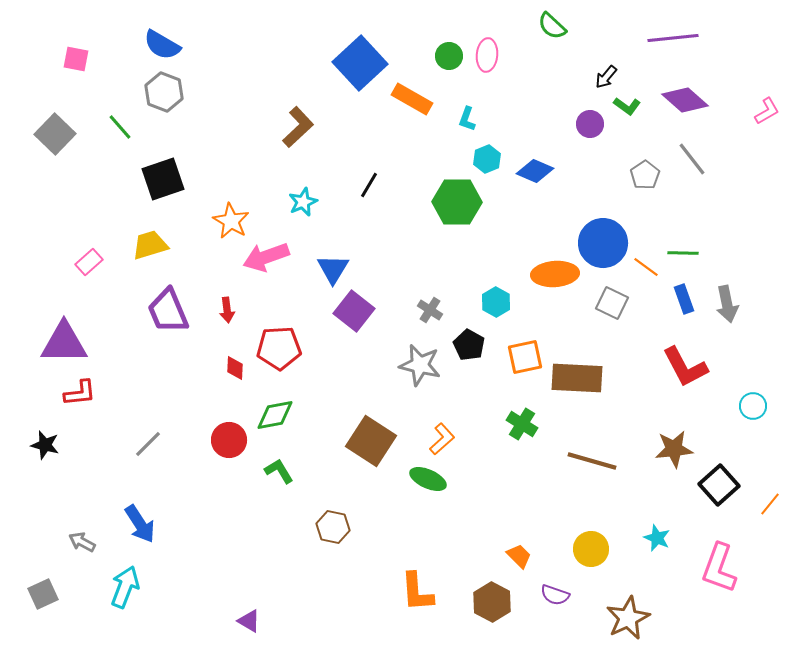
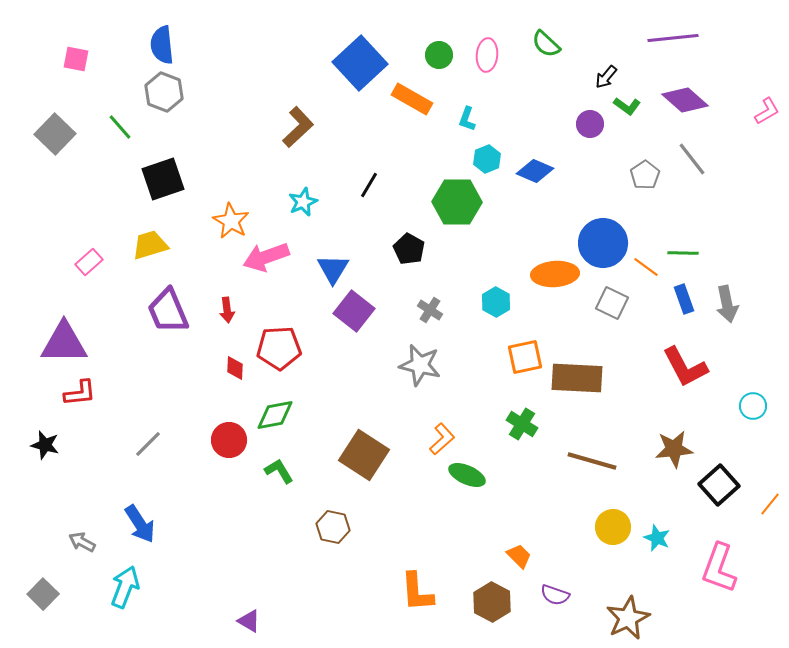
green semicircle at (552, 26): moved 6 px left, 18 px down
blue semicircle at (162, 45): rotated 54 degrees clockwise
green circle at (449, 56): moved 10 px left, 1 px up
black pentagon at (469, 345): moved 60 px left, 96 px up
brown square at (371, 441): moved 7 px left, 14 px down
green ellipse at (428, 479): moved 39 px right, 4 px up
yellow circle at (591, 549): moved 22 px right, 22 px up
gray square at (43, 594): rotated 20 degrees counterclockwise
